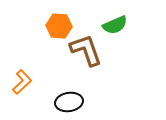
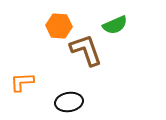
orange L-shape: rotated 140 degrees counterclockwise
